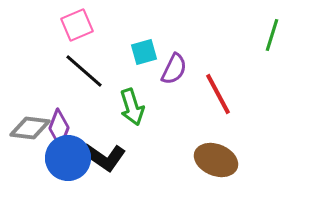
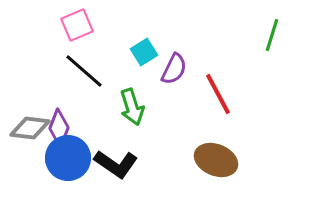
cyan square: rotated 16 degrees counterclockwise
black L-shape: moved 12 px right, 7 px down
